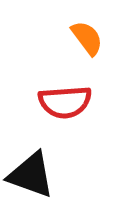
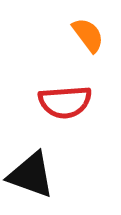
orange semicircle: moved 1 px right, 3 px up
